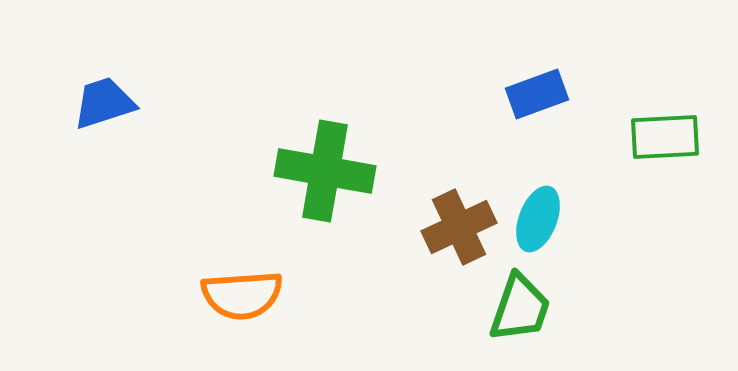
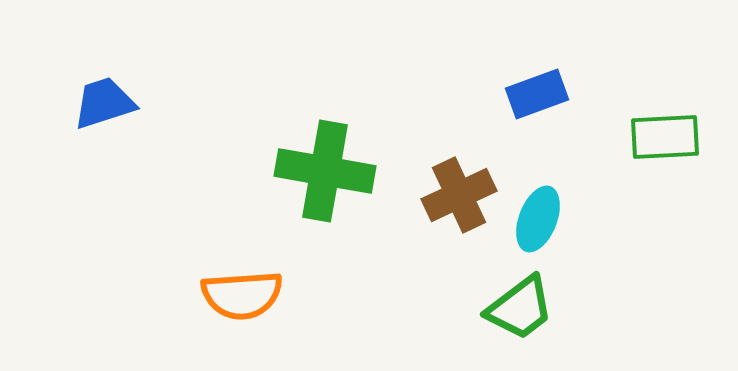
brown cross: moved 32 px up
green trapezoid: rotated 34 degrees clockwise
